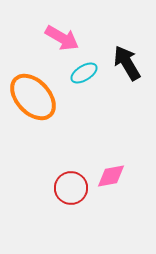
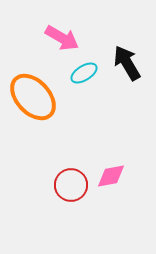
red circle: moved 3 px up
